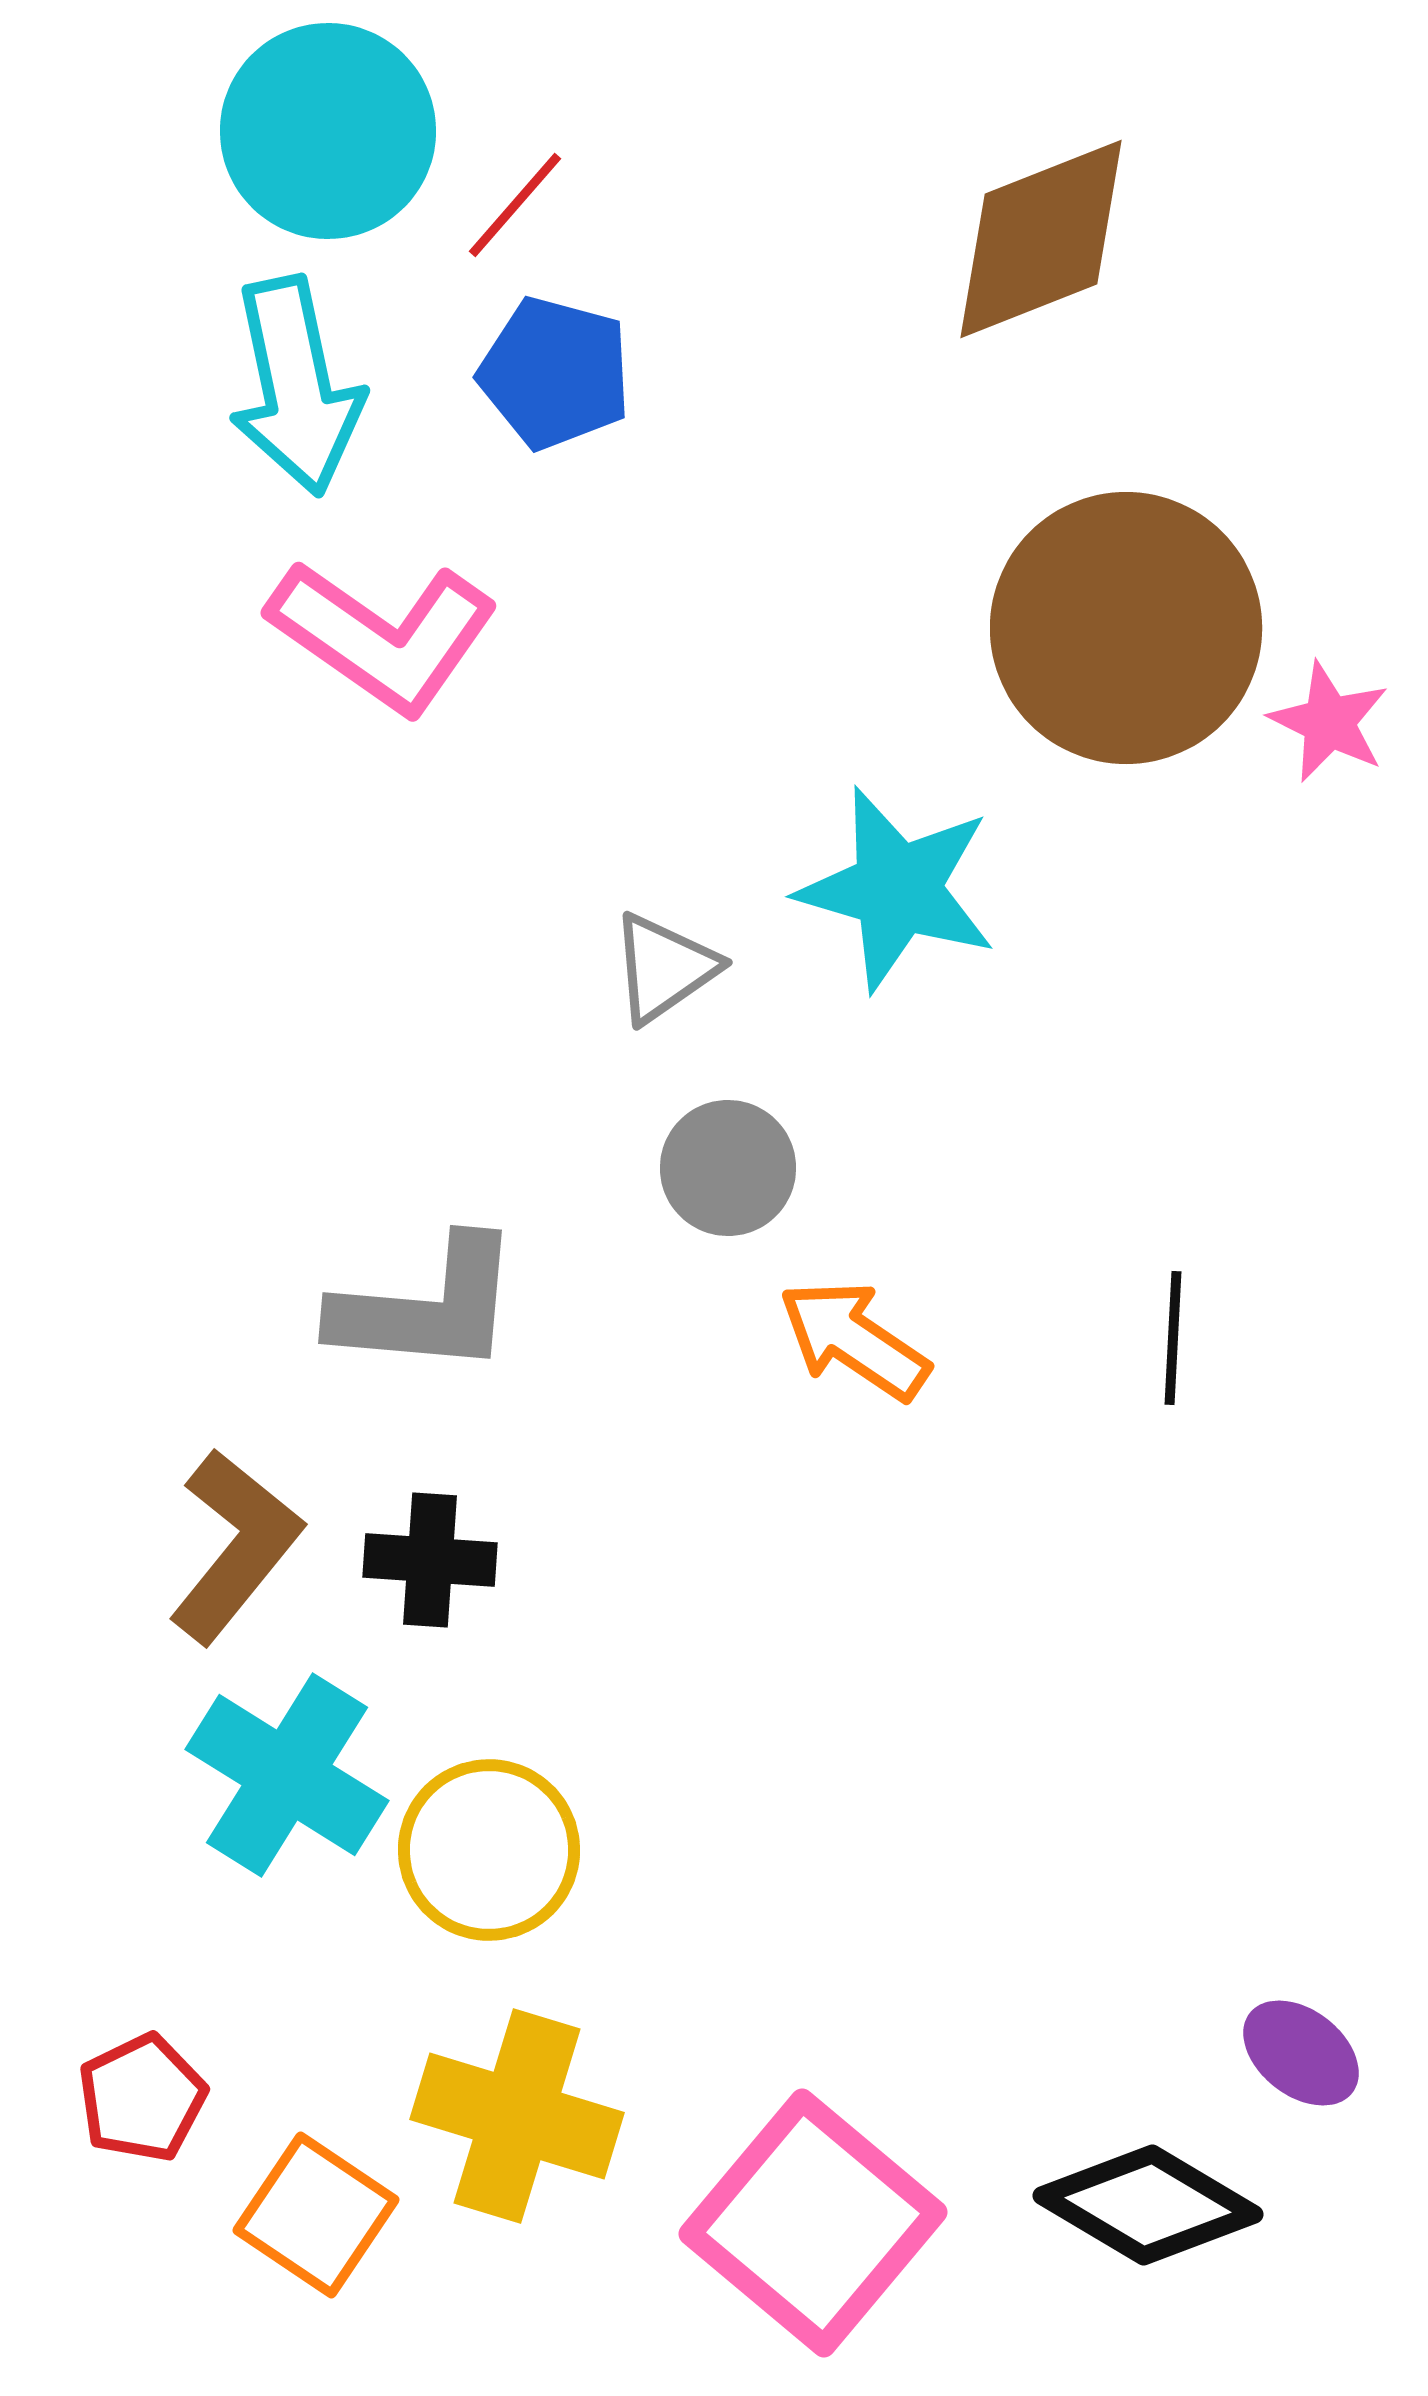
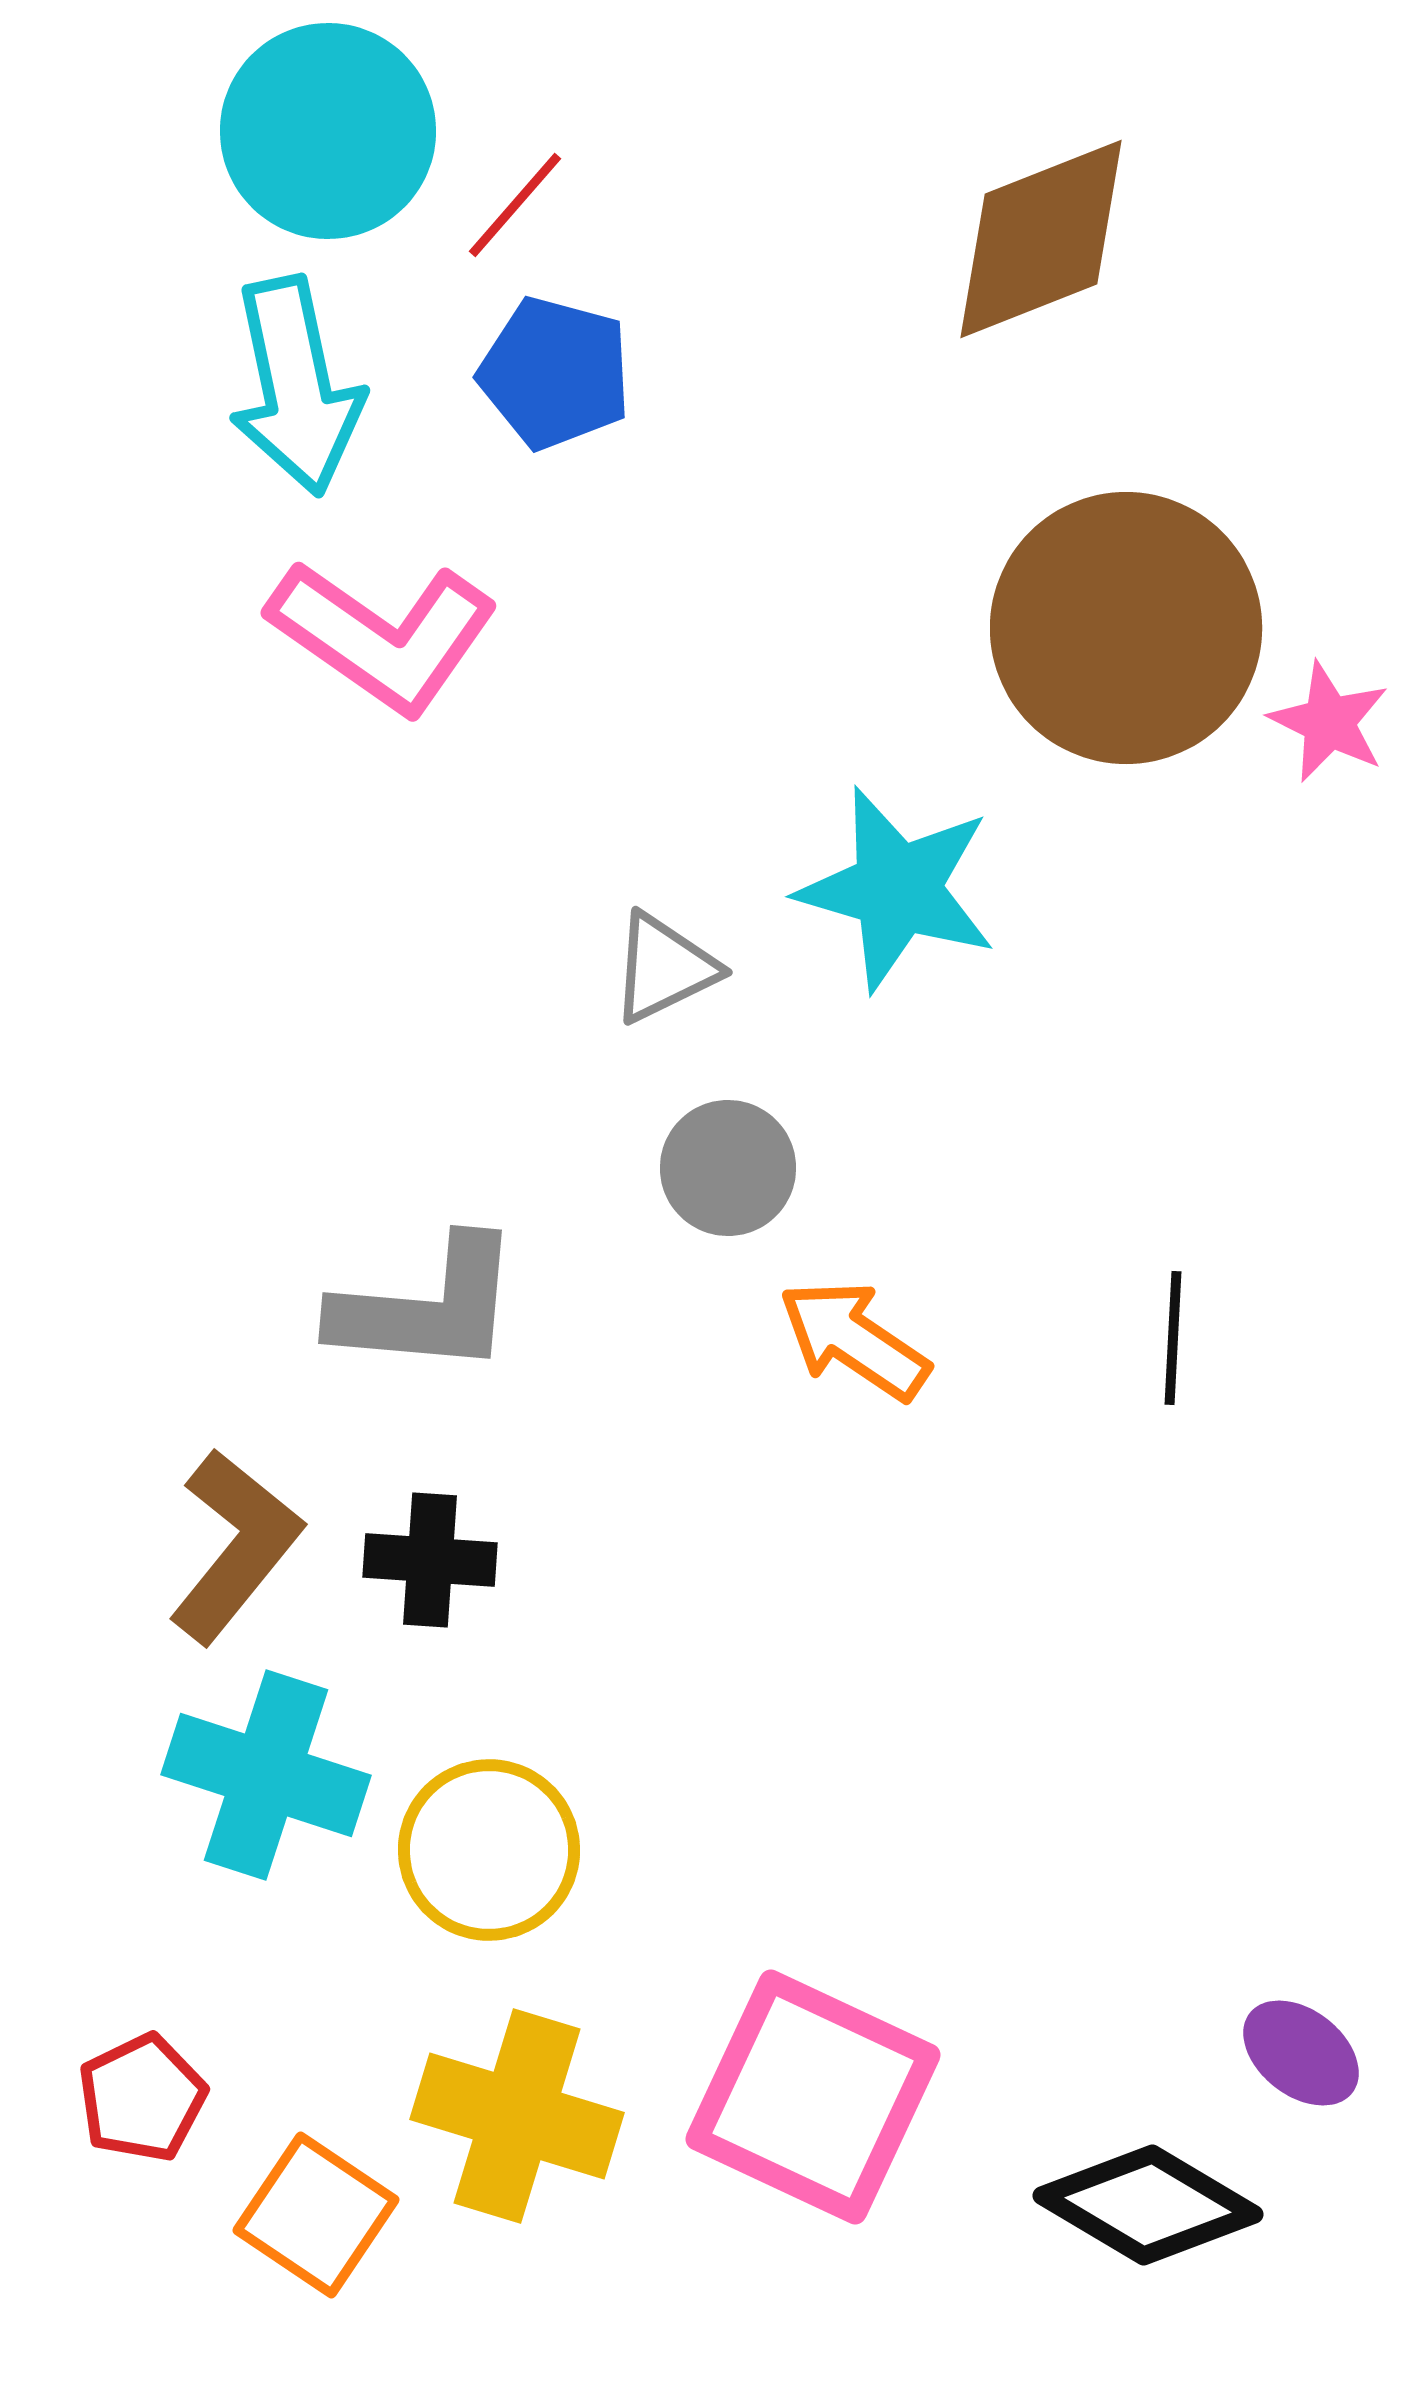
gray triangle: rotated 9 degrees clockwise
cyan cross: moved 21 px left; rotated 14 degrees counterclockwise
pink square: moved 126 px up; rotated 15 degrees counterclockwise
